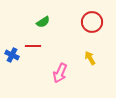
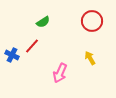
red circle: moved 1 px up
red line: moved 1 px left; rotated 49 degrees counterclockwise
